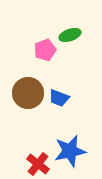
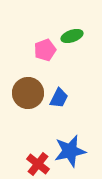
green ellipse: moved 2 px right, 1 px down
blue trapezoid: rotated 85 degrees counterclockwise
